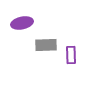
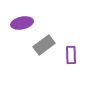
gray rectangle: moved 2 px left; rotated 35 degrees counterclockwise
